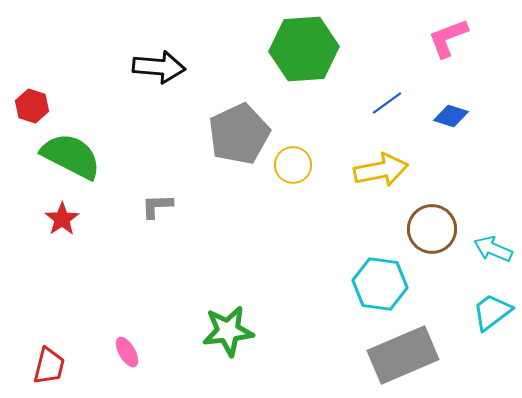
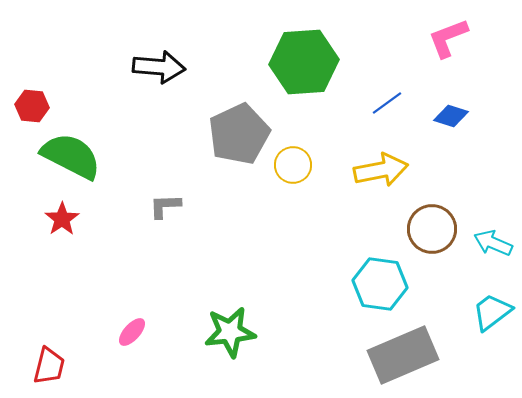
green hexagon: moved 13 px down
red hexagon: rotated 12 degrees counterclockwise
gray L-shape: moved 8 px right
cyan arrow: moved 6 px up
green star: moved 2 px right, 1 px down
pink ellipse: moved 5 px right, 20 px up; rotated 72 degrees clockwise
